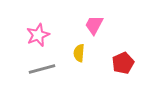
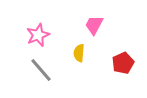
gray line: moved 1 px left, 1 px down; rotated 64 degrees clockwise
